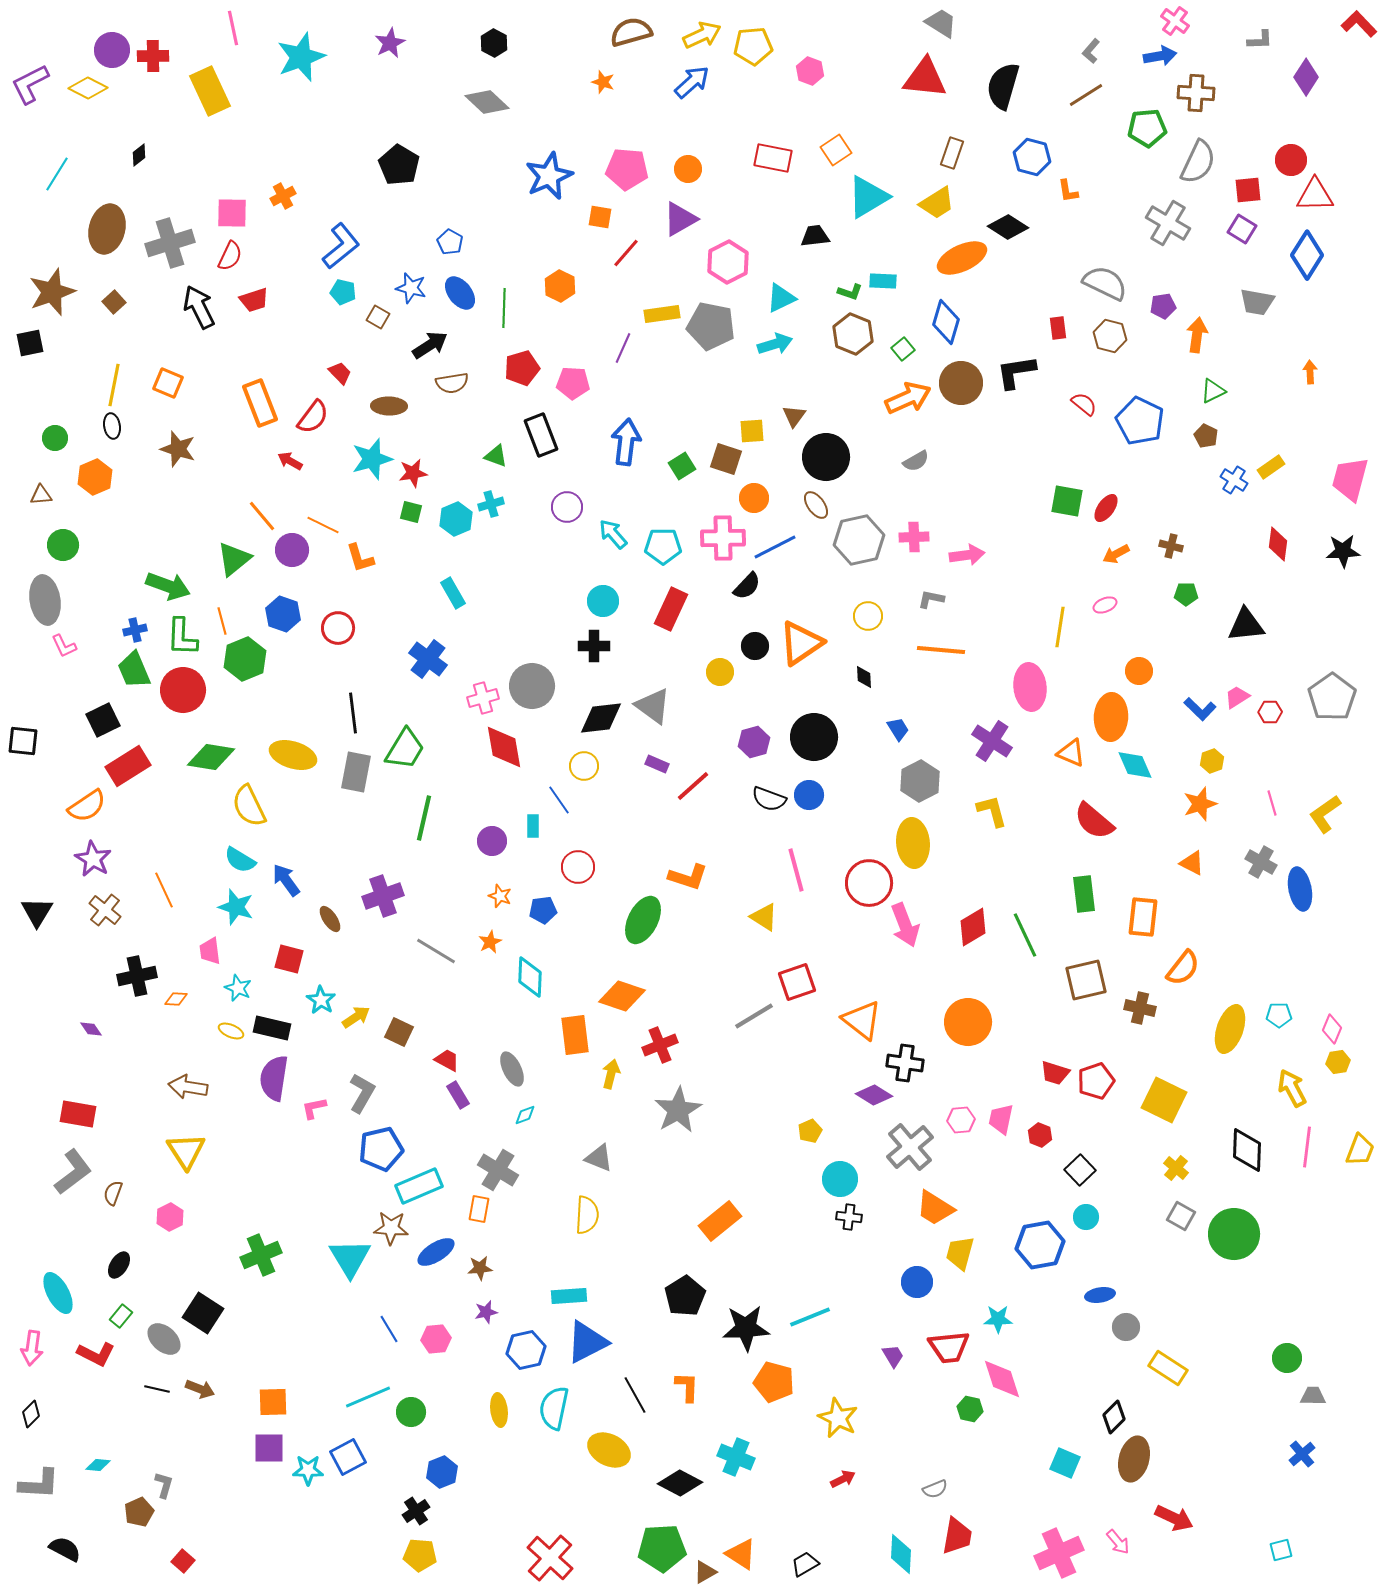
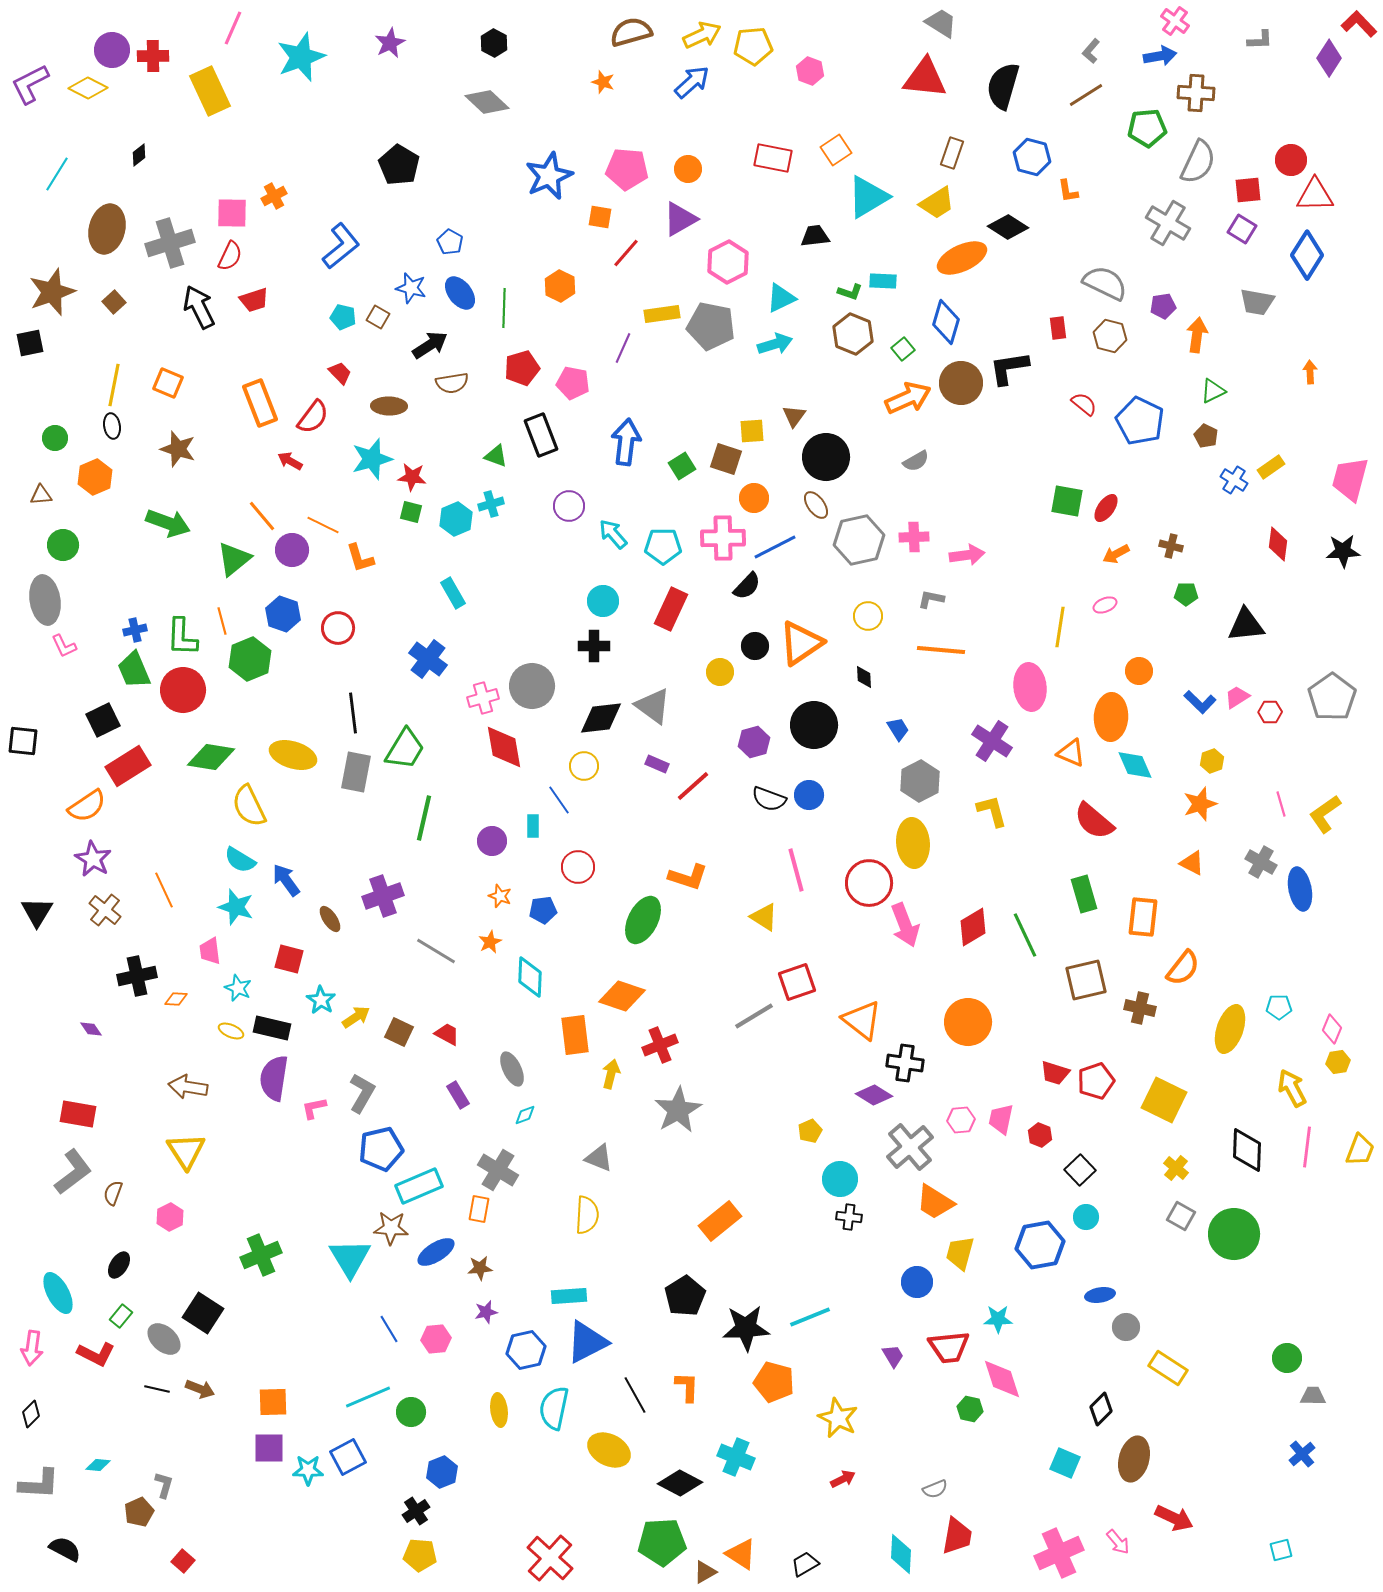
pink line at (233, 28): rotated 36 degrees clockwise
purple diamond at (1306, 77): moved 23 px right, 19 px up
orange cross at (283, 196): moved 9 px left
cyan pentagon at (343, 292): moved 25 px down
black L-shape at (1016, 372): moved 7 px left, 4 px up
pink pentagon at (573, 383): rotated 8 degrees clockwise
red star at (413, 473): moved 1 px left, 4 px down; rotated 16 degrees clockwise
purple circle at (567, 507): moved 2 px right, 1 px up
green arrow at (168, 586): moved 63 px up
green hexagon at (245, 659): moved 5 px right
blue L-shape at (1200, 709): moved 7 px up
black circle at (814, 737): moved 12 px up
pink line at (1272, 803): moved 9 px right, 1 px down
green rectangle at (1084, 894): rotated 9 degrees counterclockwise
cyan pentagon at (1279, 1015): moved 8 px up
red trapezoid at (447, 1060): moved 26 px up
orange trapezoid at (935, 1208): moved 6 px up
black diamond at (1114, 1417): moved 13 px left, 8 px up
green pentagon at (662, 1548): moved 6 px up
